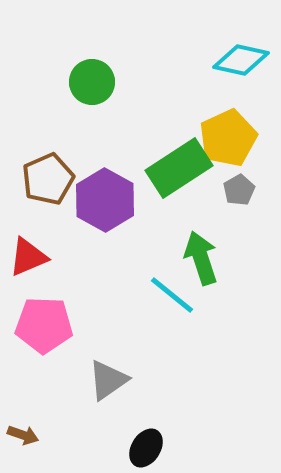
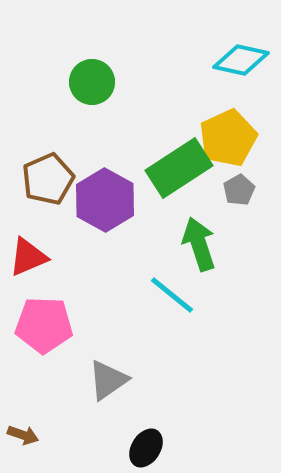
green arrow: moved 2 px left, 14 px up
